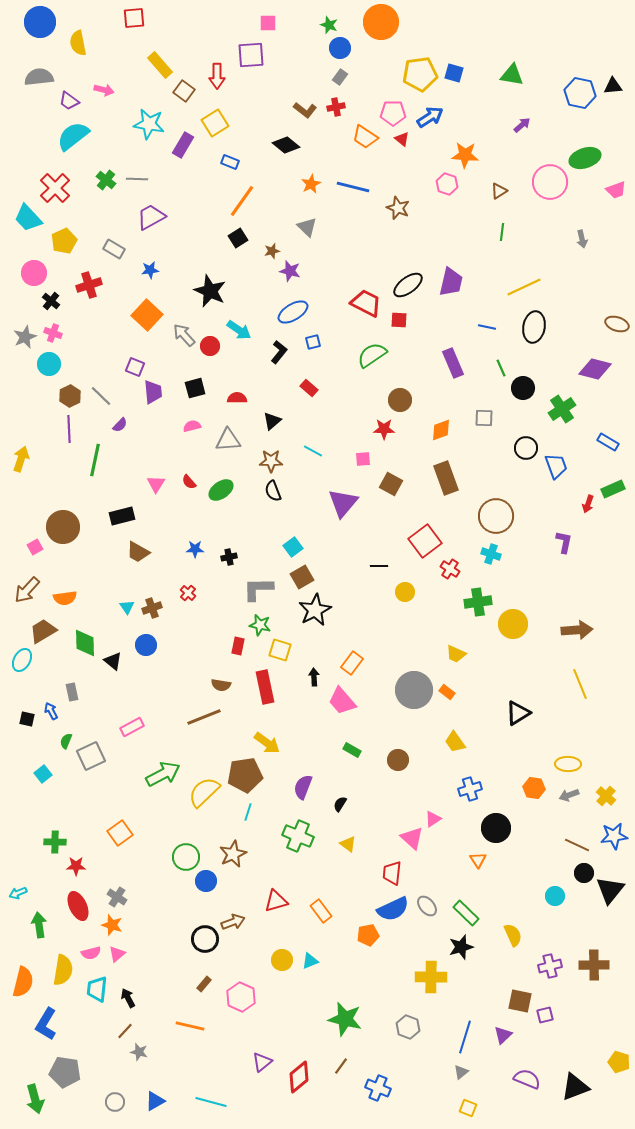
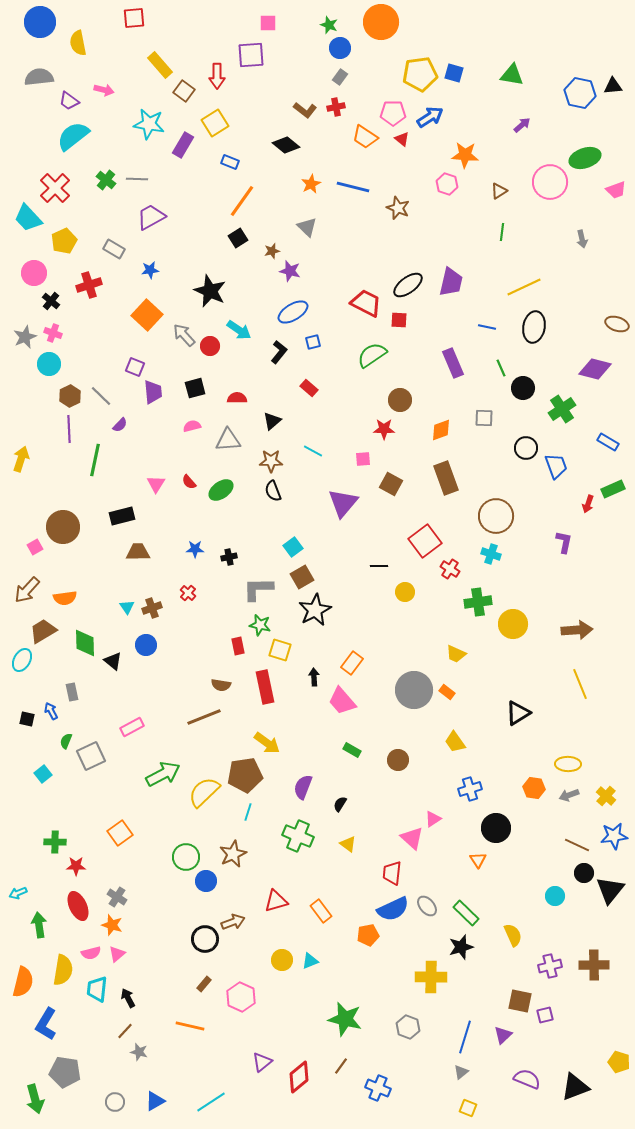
brown trapezoid at (138, 552): rotated 150 degrees clockwise
red rectangle at (238, 646): rotated 24 degrees counterclockwise
cyan line at (211, 1102): rotated 48 degrees counterclockwise
